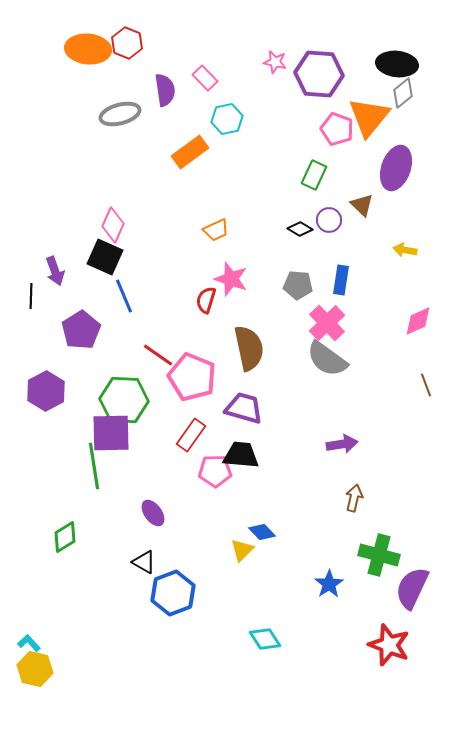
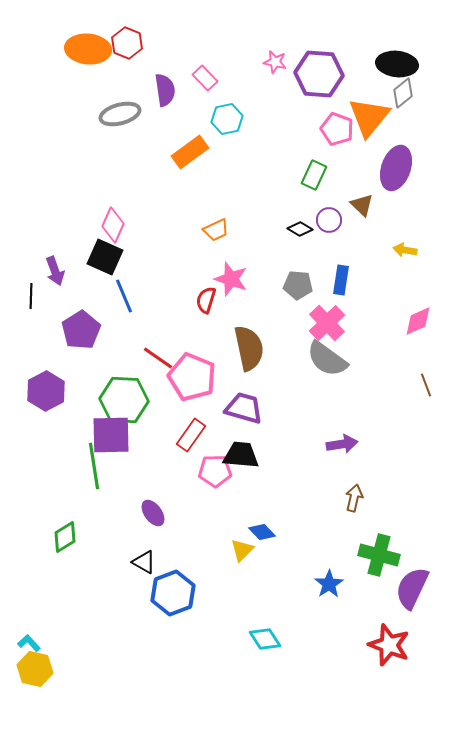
red line at (158, 355): moved 3 px down
purple square at (111, 433): moved 2 px down
